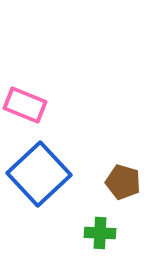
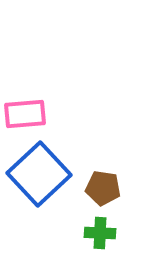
pink rectangle: moved 9 px down; rotated 27 degrees counterclockwise
brown pentagon: moved 20 px left, 6 px down; rotated 8 degrees counterclockwise
